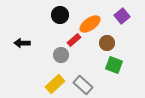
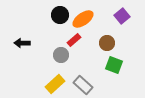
orange ellipse: moved 7 px left, 5 px up
